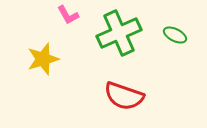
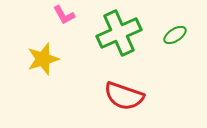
pink L-shape: moved 4 px left
green ellipse: rotated 60 degrees counterclockwise
